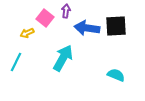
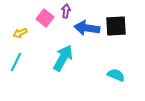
yellow arrow: moved 7 px left
